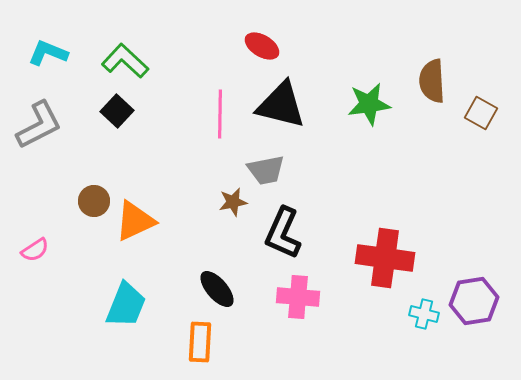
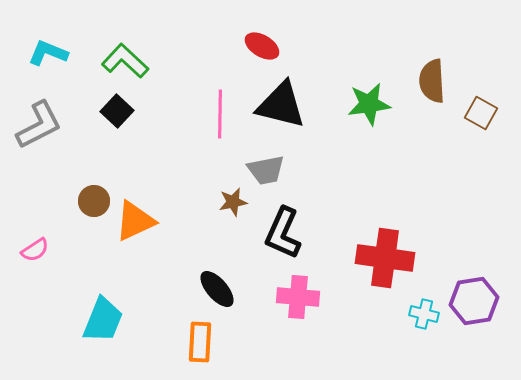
cyan trapezoid: moved 23 px left, 15 px down
